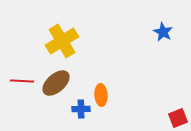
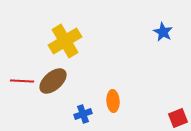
yellow cross: moved 3 px right
brown ellipse: moved 3 px left, 2 px up
orange ellipse: moved 12 px right, 6 px down
blue cross: moved 2 px right, 5 px down; rotated 18 degrees counterclockwise
